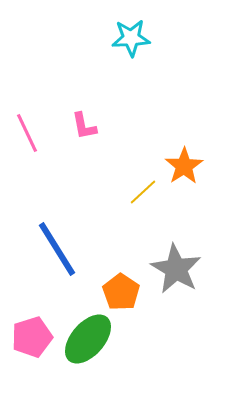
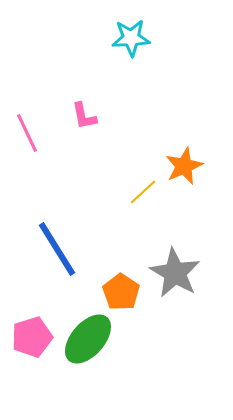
pink L-shape: moved 10 px up
orange star: rotated 9 degrees clockwise
gray star: moved 1 px left, 4 px down
